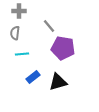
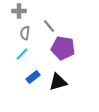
gray semicircle: moved 10 px right
cyan line: rotated 40 degrees counterclockwise
